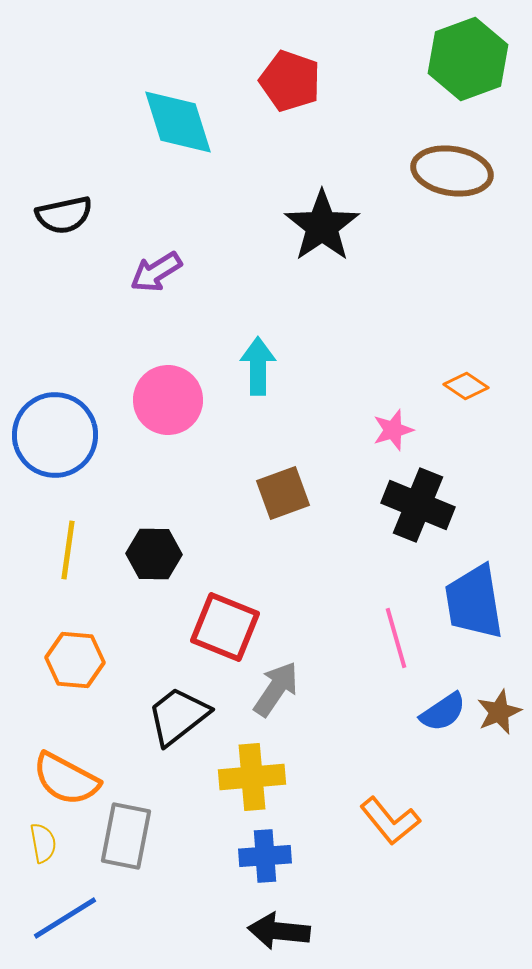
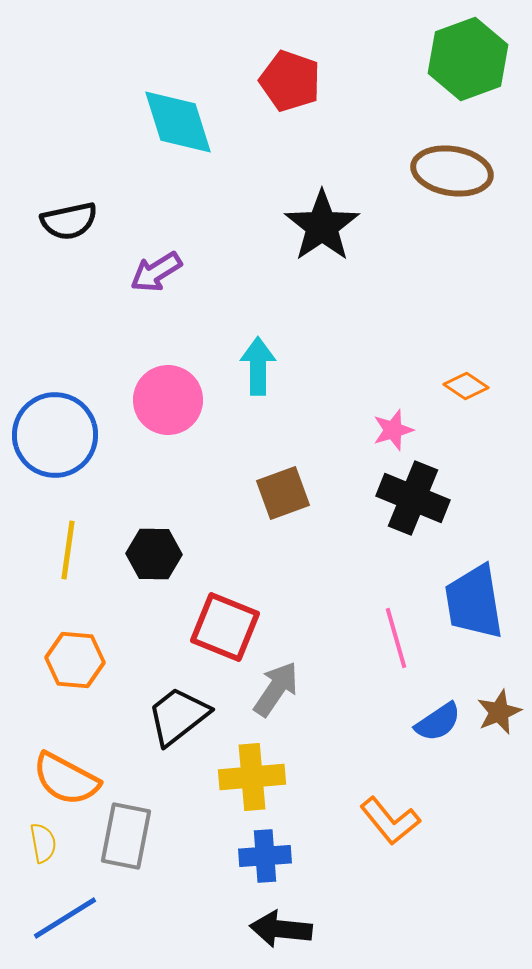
black semicircle: moved 5 px right, 6 px down
black cross: moved 5 px left, 7 px up
blue semicircle: moved 5 px left, 10 px down
black arrow: moved 2 px right, 2 px up
